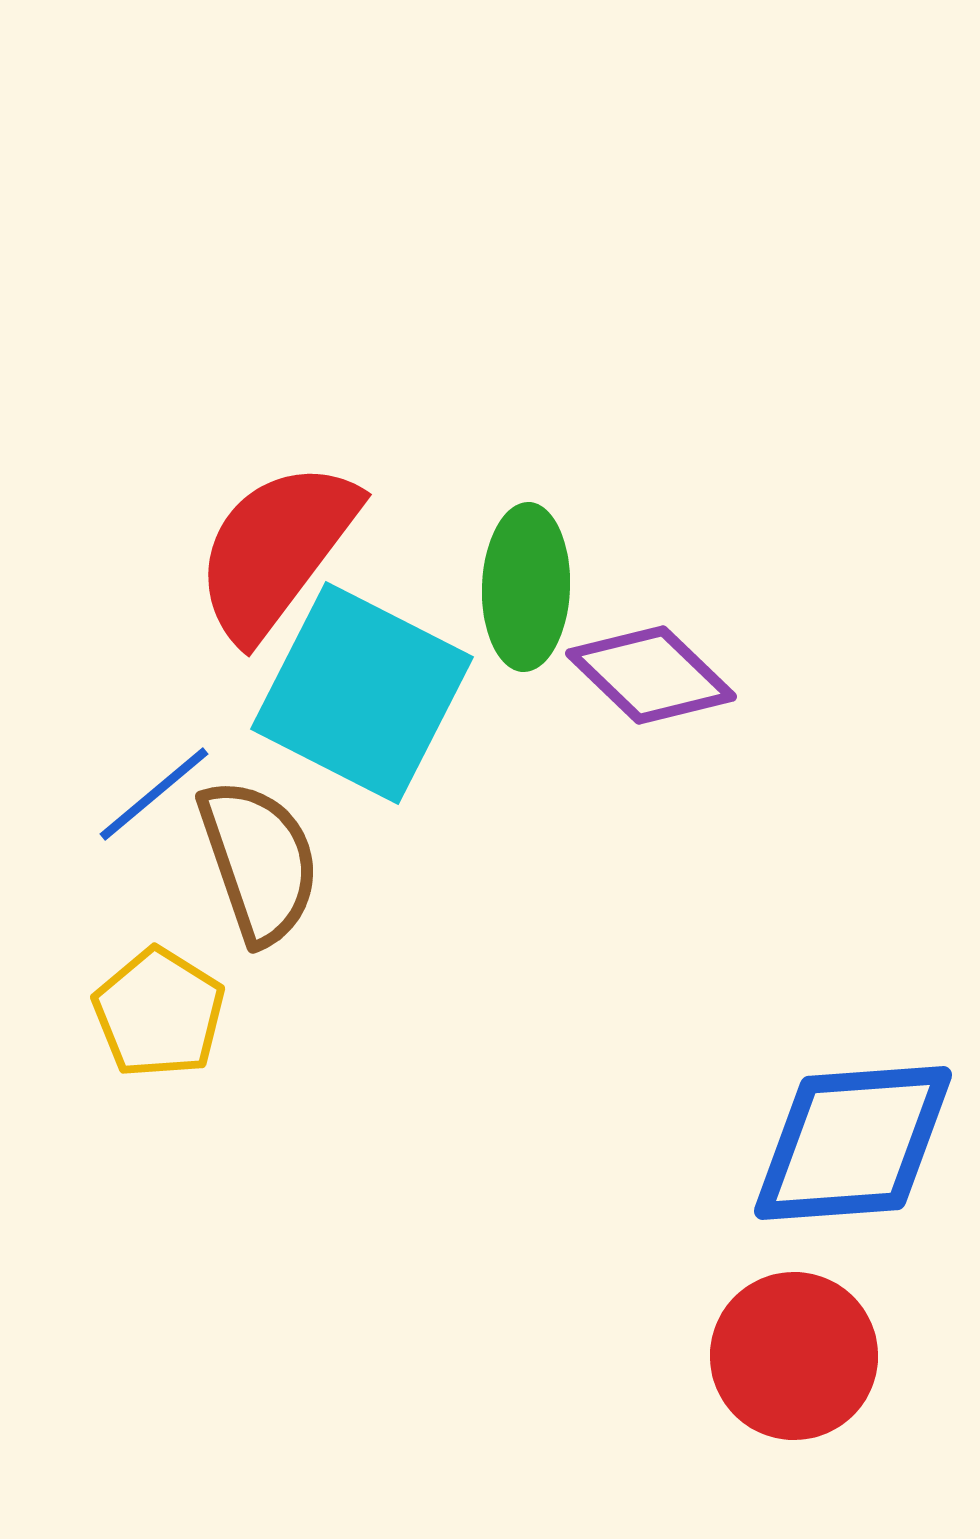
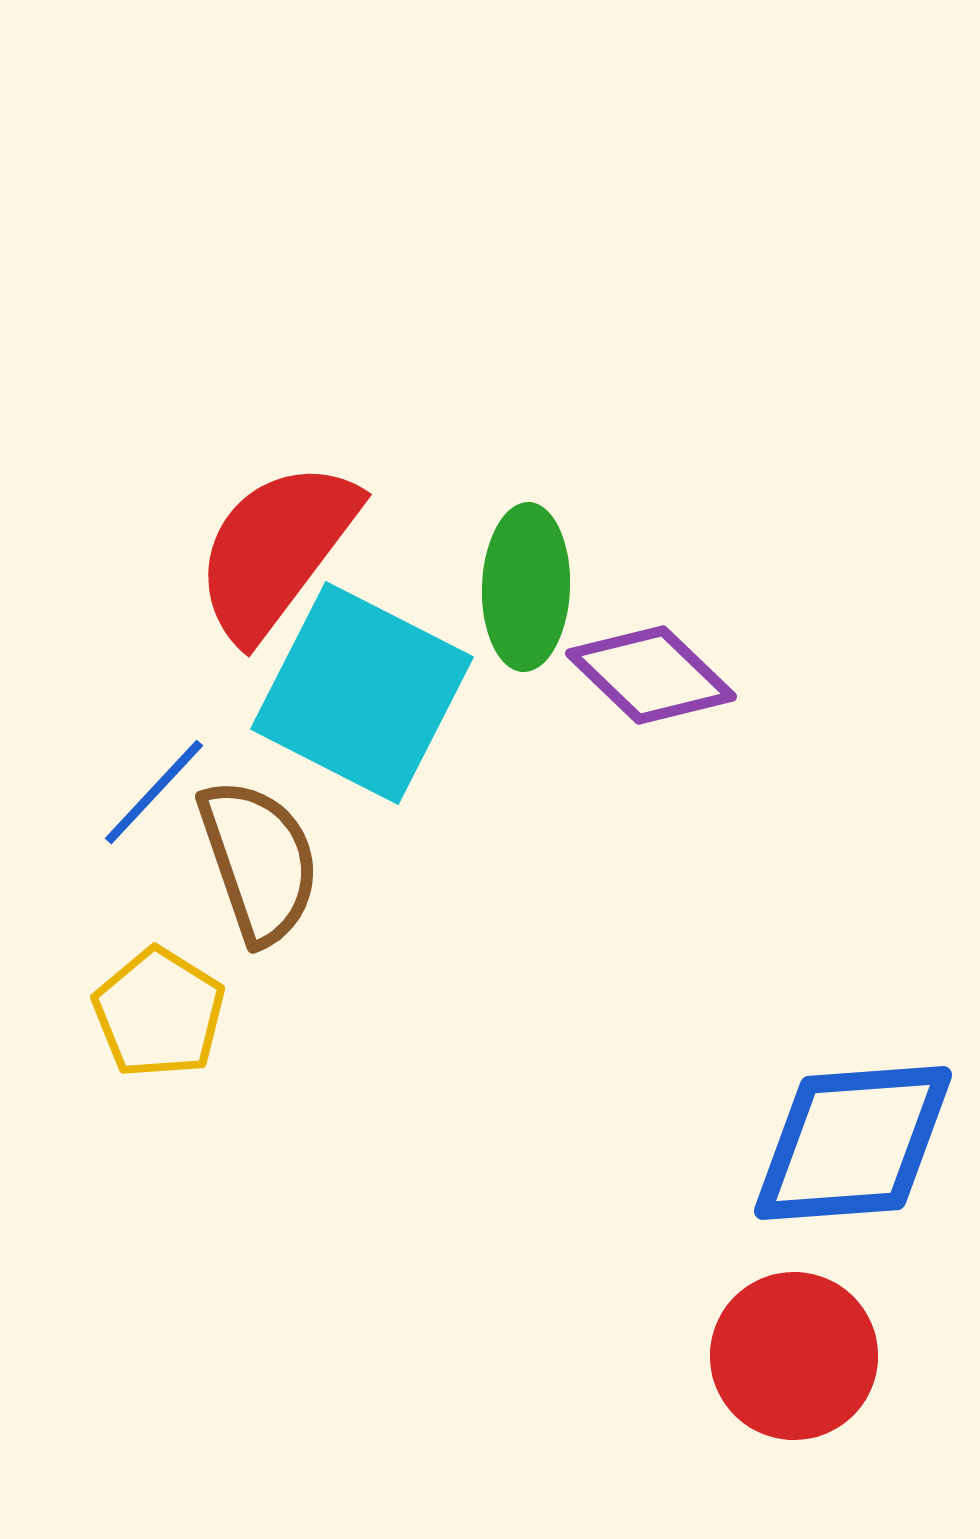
blue line: moved 2 px up; rotated 7 degrees counterclockwise
